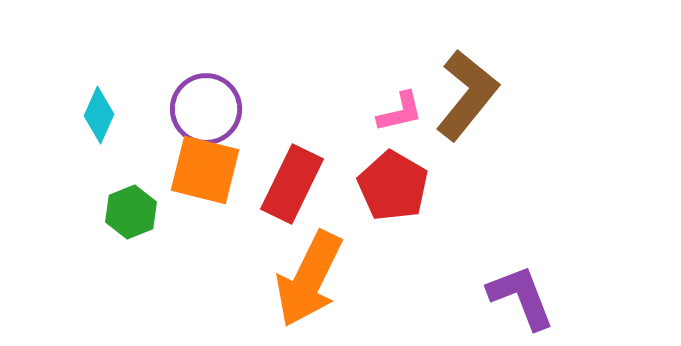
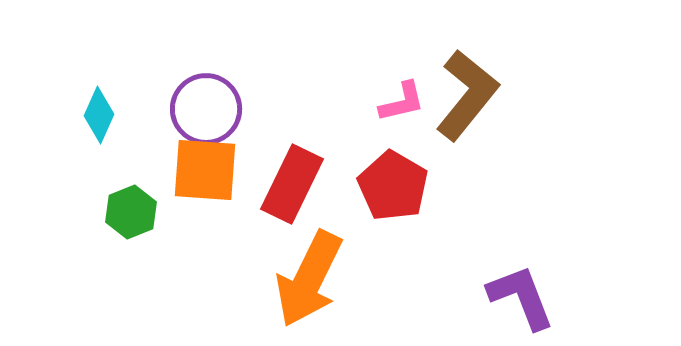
pink L-shape: moved 2 px right, 10 px up
orange square: rotated 10 degrees counterclockwise
